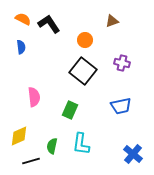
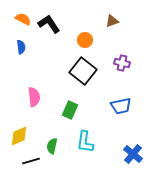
cyan L-shape: moved 4 px right, 2 px up
